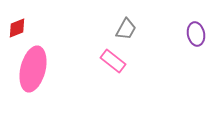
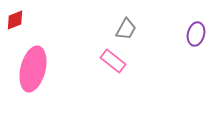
red diamond: moved 2 px left, 8 px up
purple ellipse: rotated 25 degrees clockwise
